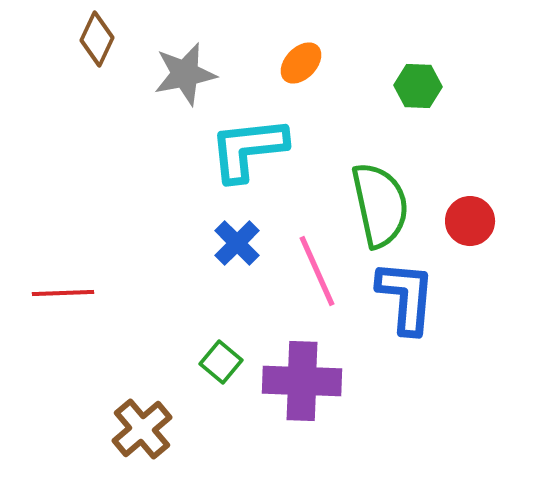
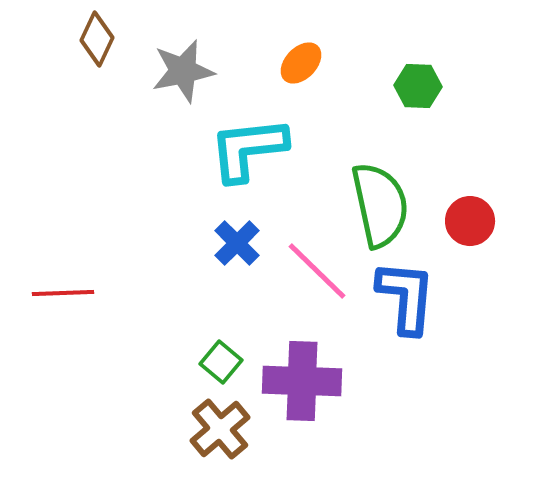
gray star: moved 2 px left, 3 px up
pink line: rotated 22 degrees counterclockwise
brown cross: moved 78 px right
